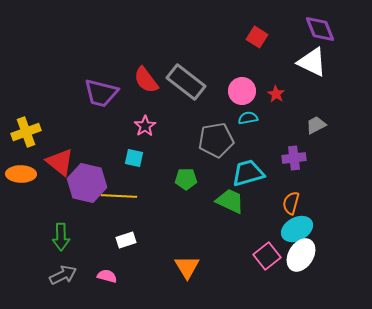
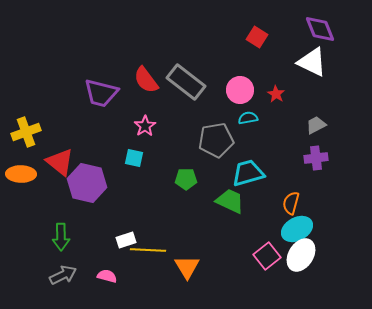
pink circle: moved 2 px left, 1 px up
purple cross: moved 22 px right
yellow line: moved 29 px right, 54 px down
